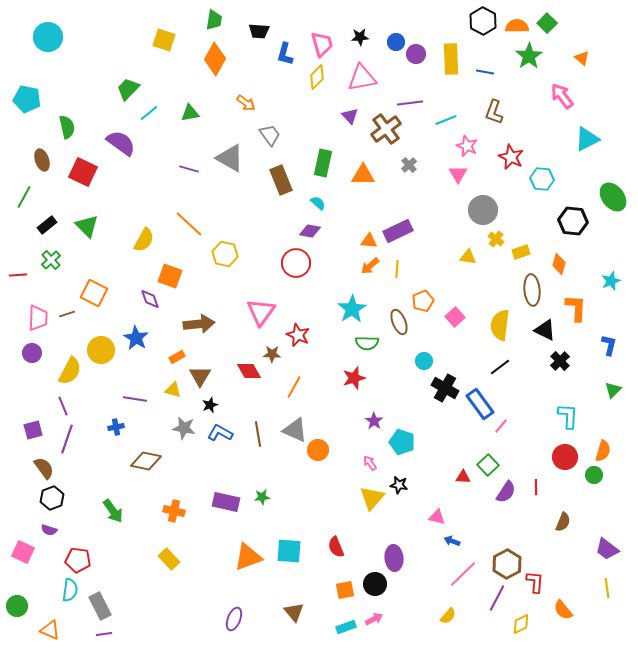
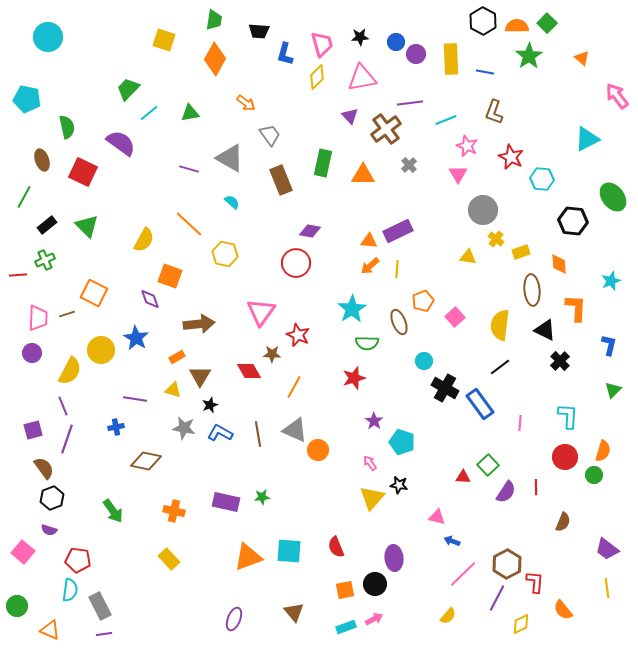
pink arrow at (562, 96): moved 55 px right
cyan semicircle at (318, 203): moved 86 px left, 1 px up
green cross at (51, 260): moved 6 px left; rotated 18 degrees clockwise
orange diamond at (559, 264): rotated 20 degrees counterclockwise
pink line at (501, 426): moved 19 px right, 3 px up; rotated 35 degrees counterclockwise
pink square at (23, 552): rotated 15 degrees clockwise
